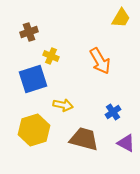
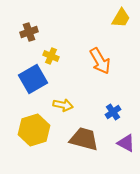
blue square: rotated 12 degrees counterclockwise
